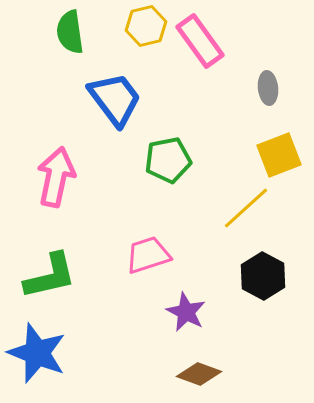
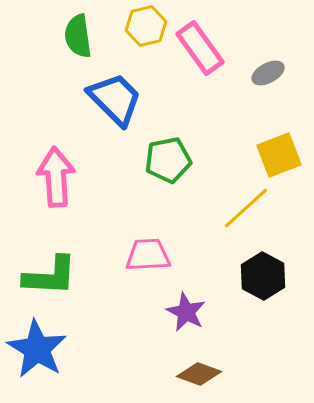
green semicircle: moved 8 px right, 4 px down
pink rectangle: moved 7 px down
gray ellipse: moved 15 px up; rotated 68 degrees clockwise
blue trapezoid: rotated 8 degrees counterclockwise
pink arrow: rotated 16 degrees counterclockwise
pink trapezoid: rotated 15 degrees clockwise
green L-shape: rotated 16 degrees clockwise
blue star: moved 4 px up; rotated 10 degrees clockwise
